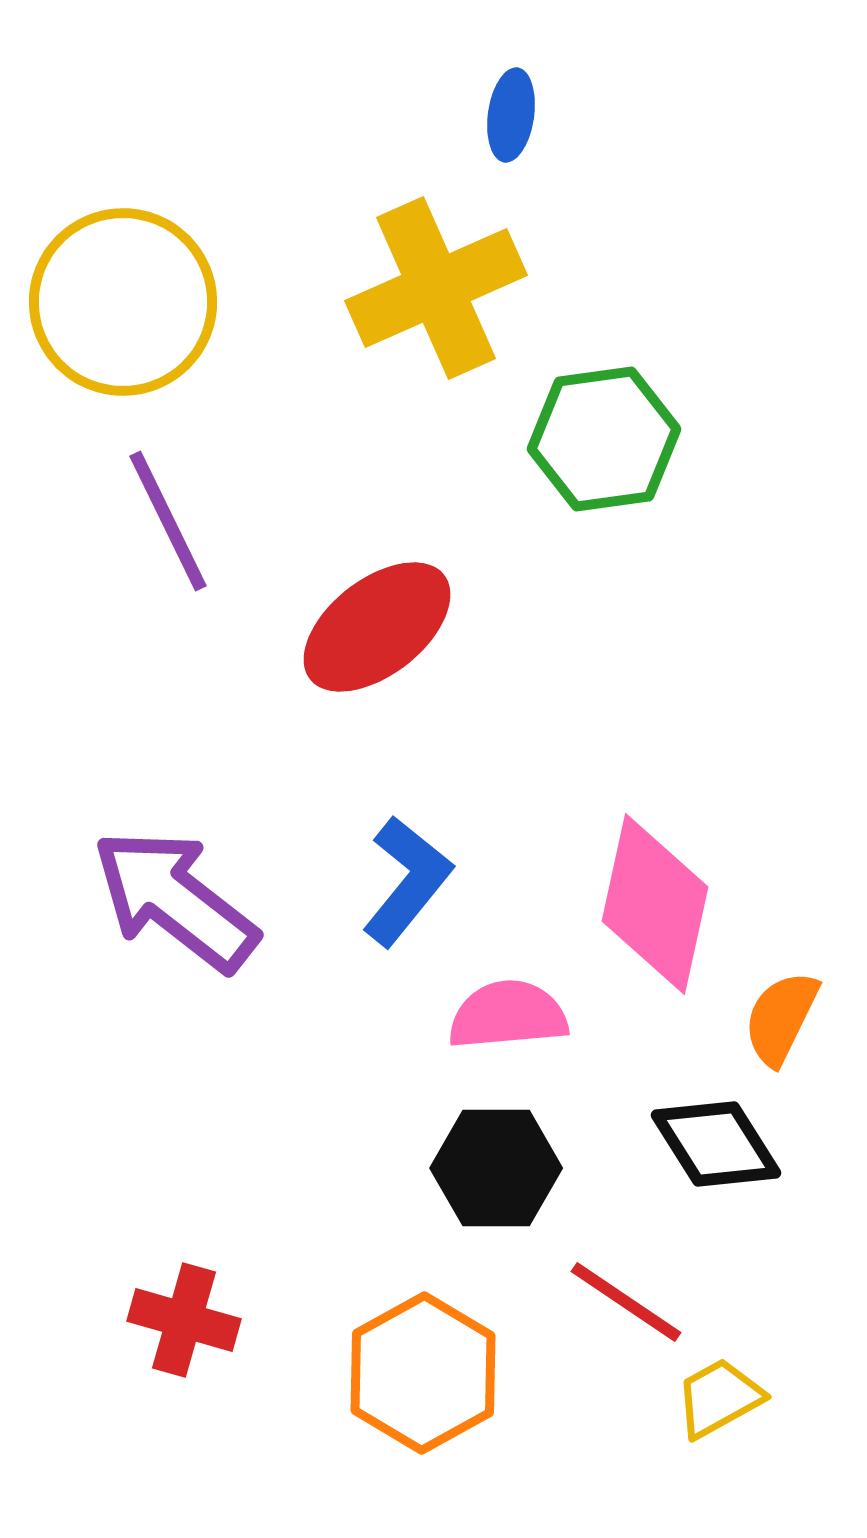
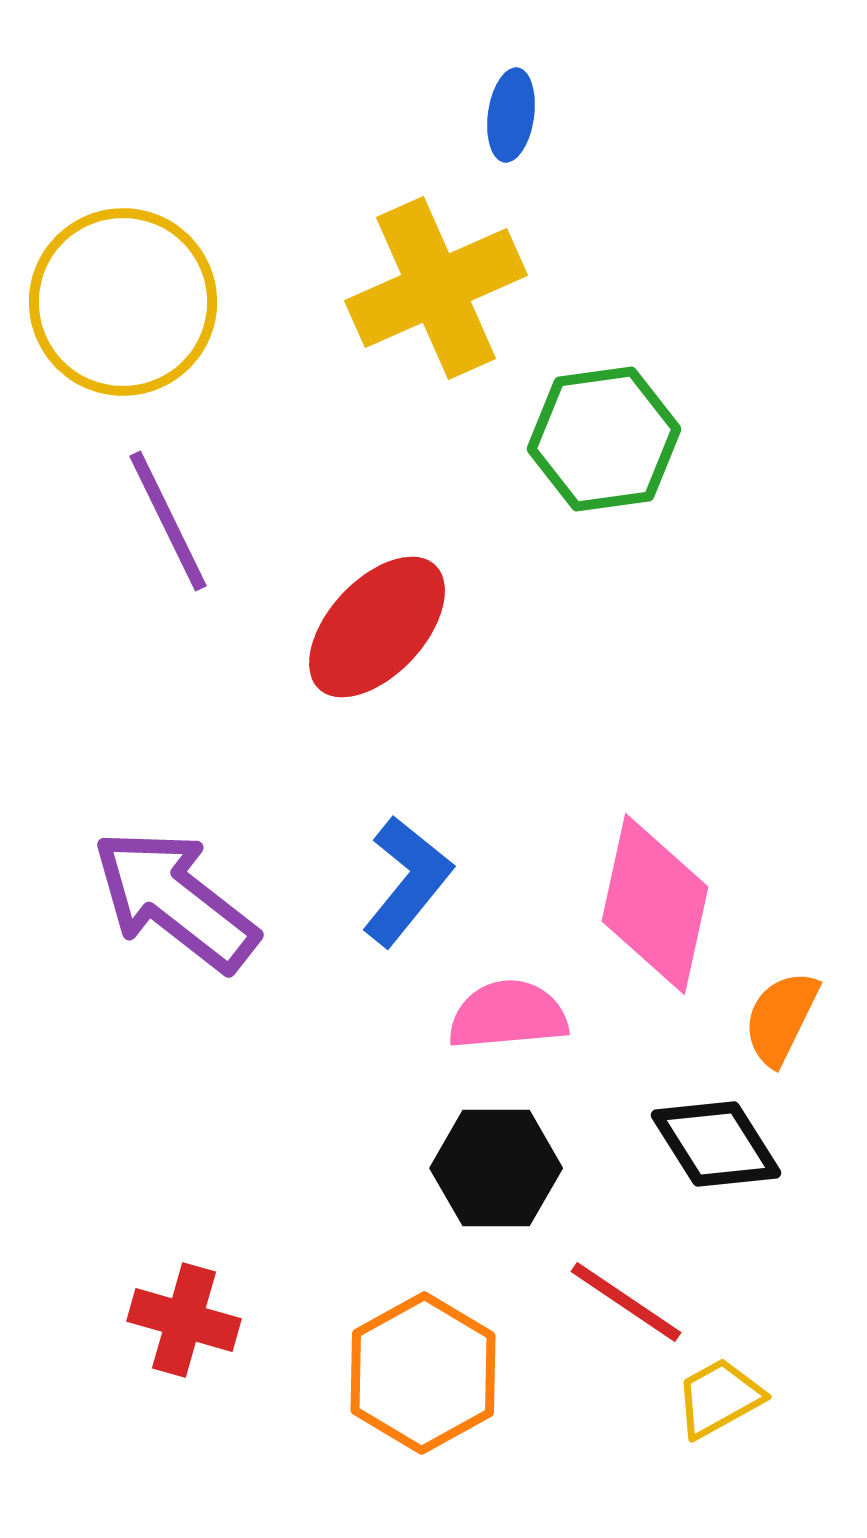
red ellipse: rotated 9 degrees counterclockwise
